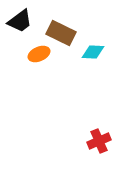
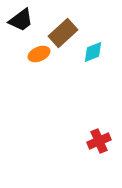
black trapezoid: moved 1 px right, 1 px up
brown rectangle: moved 2 px right; rotated 68 degrees counterclockwise
cyan diamond: rotated 25 degrees counterclockwise
